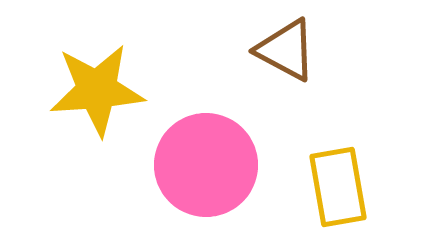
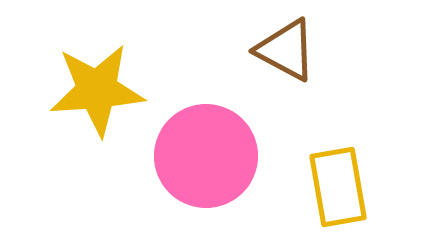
pink circle: moved 9 px up
